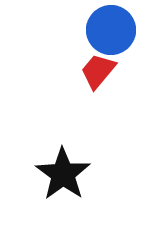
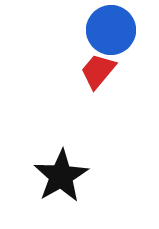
black star: moved 2 px left, 2 px down; rotated 6 degrees clockwise
